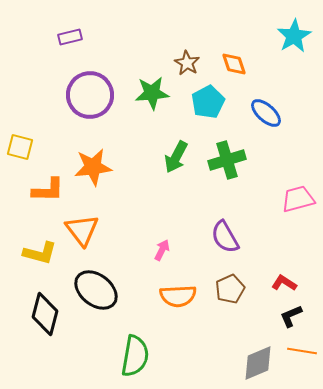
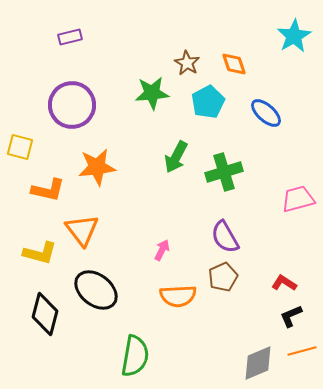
purple circle: moved 18 px left, 10 px down
green cross: moved 3 px left, 12 px down
orange star: moved 4 px right
orange L-shape: rotated 12 degrees clockwise
brown pentagon: moved 7 px left, 12 px up
orange line: rotated 24 degrees counterclockwise
